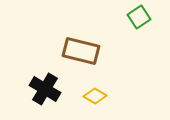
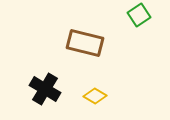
green square: moved 2 px up
brown rectangle: moved 4 px right, 8 px up
